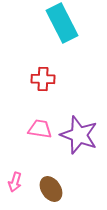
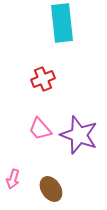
cyan rectangle: rotated 21 degrees clockwise
red cross: rotated 25 degrees counterclockwise
pink trapezoid: rotated 140 degrees counterclockwise
pink arrow: moved 2 px left, 3 px up
